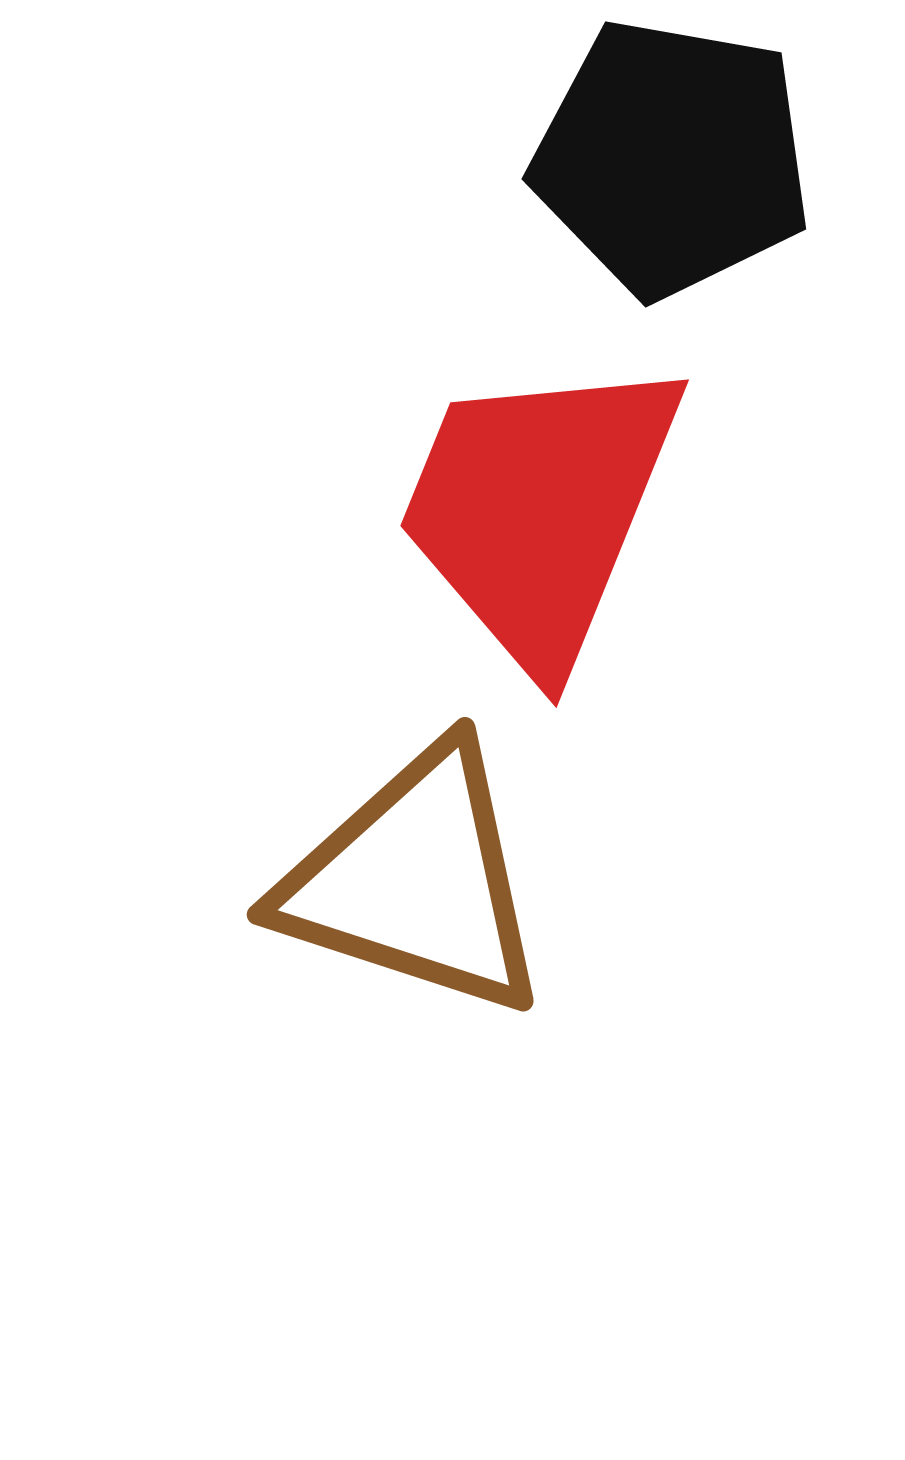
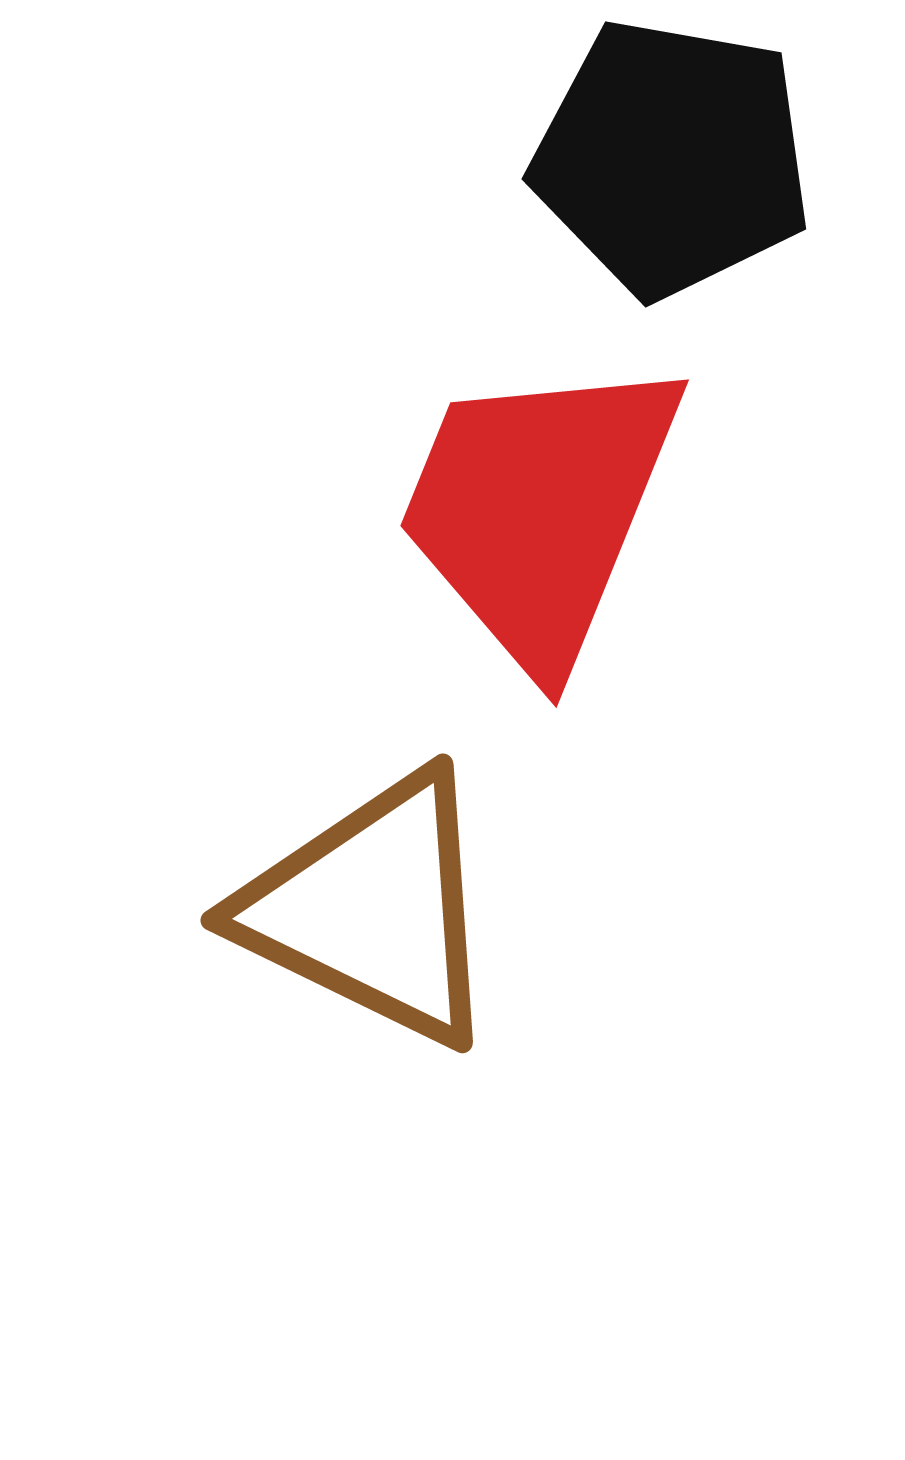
brown triangle: moved 43 px left, 28 px down; rotated 8 degrees clockwise
